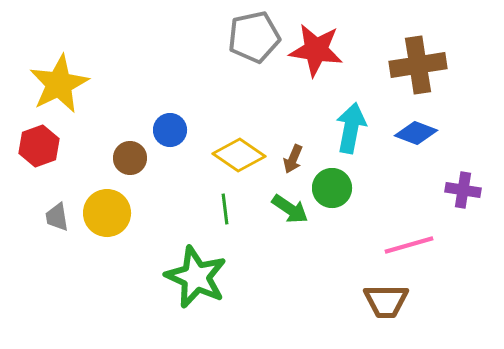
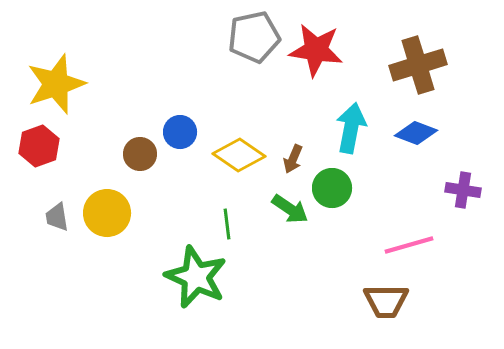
brown cross: rotated 8 degrees counterclockwise
yellow star: moved 3 px left; rotated 8 degrees clockwise
blue circle: moved 10 px right, 2 px down
brown circle: moved 10 px right, 4 px up
green line: moved 2 px right, 15 px down
